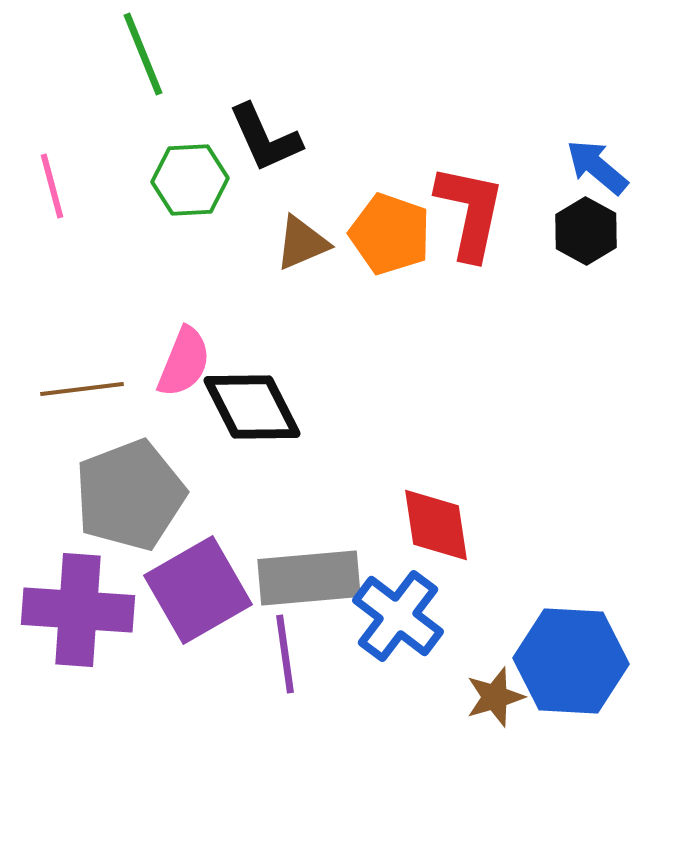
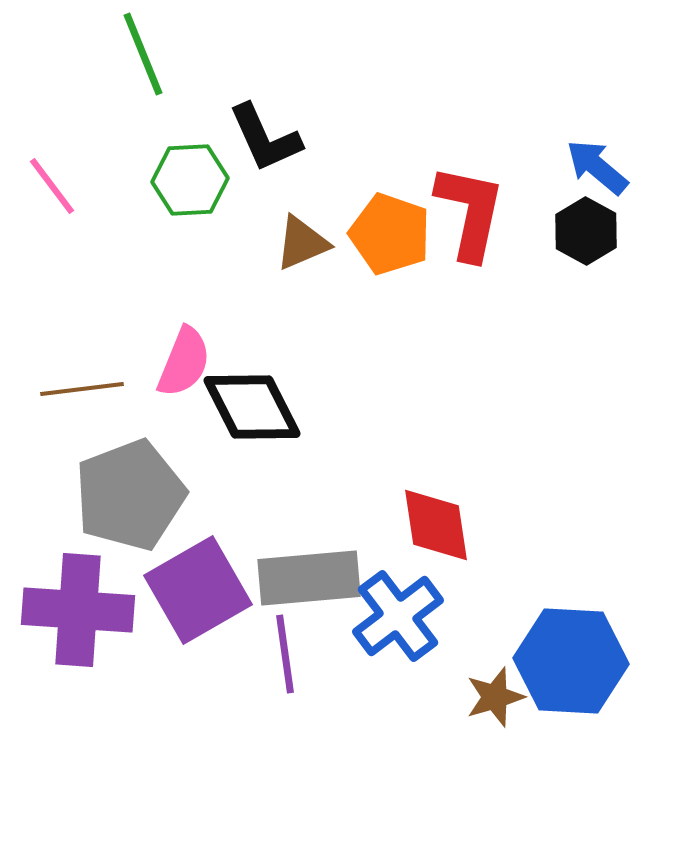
pink line: rotated 22 degrees counterclockwise
blue cross: rotated 16 degrees clockwise
